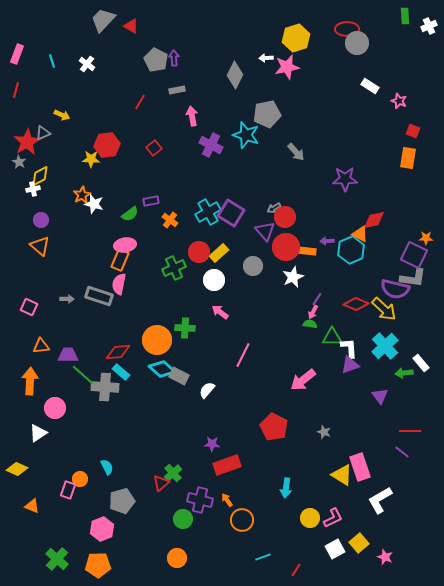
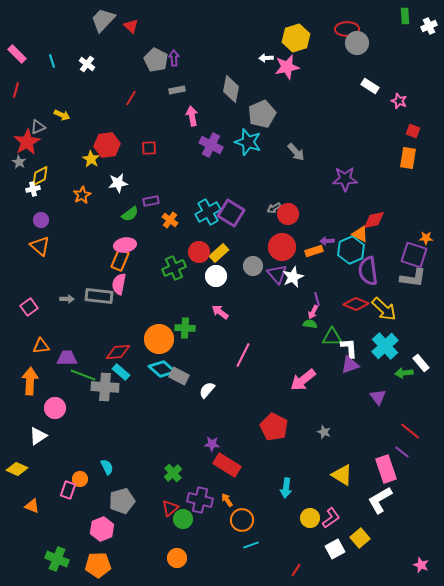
red triangle at (131, 26): rotated 14 degrees clockwise
pink rectangle at (17, 54): rotated 66 degrees counterclockwise
gray diamond at (235, 75): moved 4 px left, 14 px down; rotated 16 degrees counterclockwise
red line at (140, 102): moved 9 px left, 4 px up
gray pentagon at (267, 114): moved 5 px left; rotated 12 degrees counterclockwise
gray triangle at (43, 133): moved 5 px left, 6 px up
cyan star at (246, 135): moved 2 px right, 7 px down
red square at (154, 148): moved 5 px left; rotated 35 degrees clockwise
yellow star at (91, 159): rotated 30 degrees clockwise
white star at (94, 204): moved 24 px right, 21 px up; rotated 24 degrees counterclockwise
red circle at (285, 217): moved 3 px right, 3 px up
purple triangle at (265, 231): moved 12 px right, 43 px down
red circle at (286, 247): moved 4 px left
orange rectangle at (307, 251): moved 7 px right; rotated 24 degrees counterclockwise
purple square at (414, 255): rotated 8 degrees counterclockwise
white circle at (214, 280): moved 2 px right, 4 px up
purple semicircle at (395, 289): moved 27 px left, 18 px up; rotated 68 degrees clockwise
gray rectangle at (99, 296): rotated 12 degrees counterclockwise
purple line at (317, 299): rotated 48 degrees counterclockwise
pink square at (29, 307): rotated 30 degrees clockwise
orange circle at (157, 340): moved 2 px right, 1 px up
purple trapezoid at (68, 355): moved 1 px left, 3 px down
green line at (83, 375): rotated 20 degrees counterclockwise
purple triangle at (380, 396): moved 2 px left, 1 px down
red line at (410, 431): rotated 40 degrees clockwise
white triangle at (38, 433): moved 3 px down
red rectangle at (227, 465): rotated 52 degrees clockwise
pink rectangle at (360, 467): moved 26 px right, 2 px down
red triangle at (161, 483): moved 9 px right, 25 px down
pink L-shape at (333, 518): moved 2 px left; rotated 10 degrees counterclockwise
yellow square at (359, 543): moved 1 px right, 5 px up
cyan line at (263, 557): moved 12 px left, 12 px up
pink star at (385, 557): moved 36 px right, 8 px down
green cross at (57, 559): rotated 20 degrees counterclockwise
